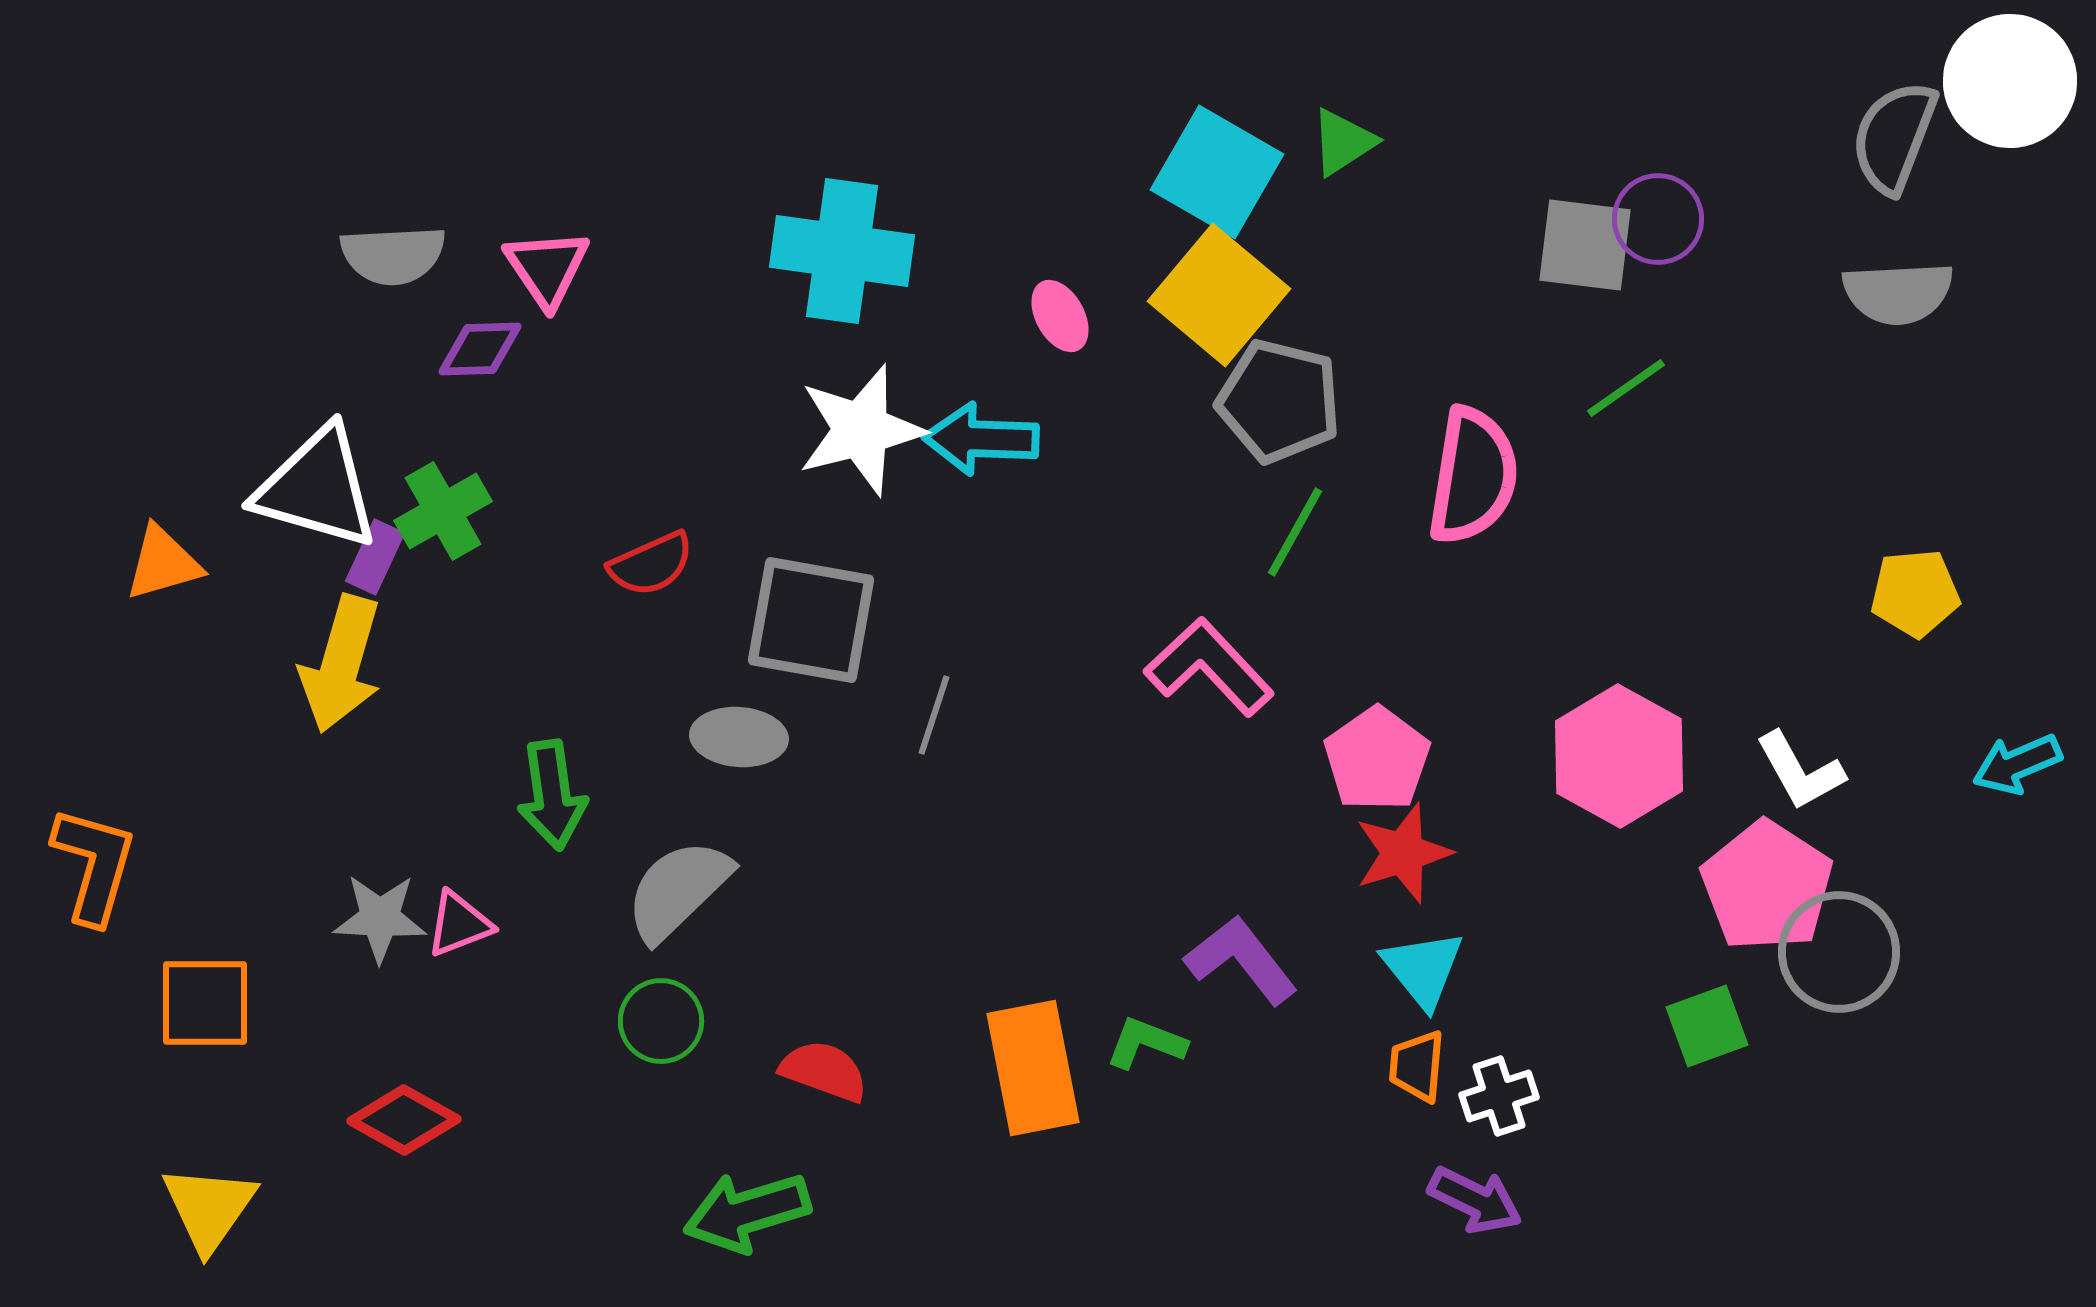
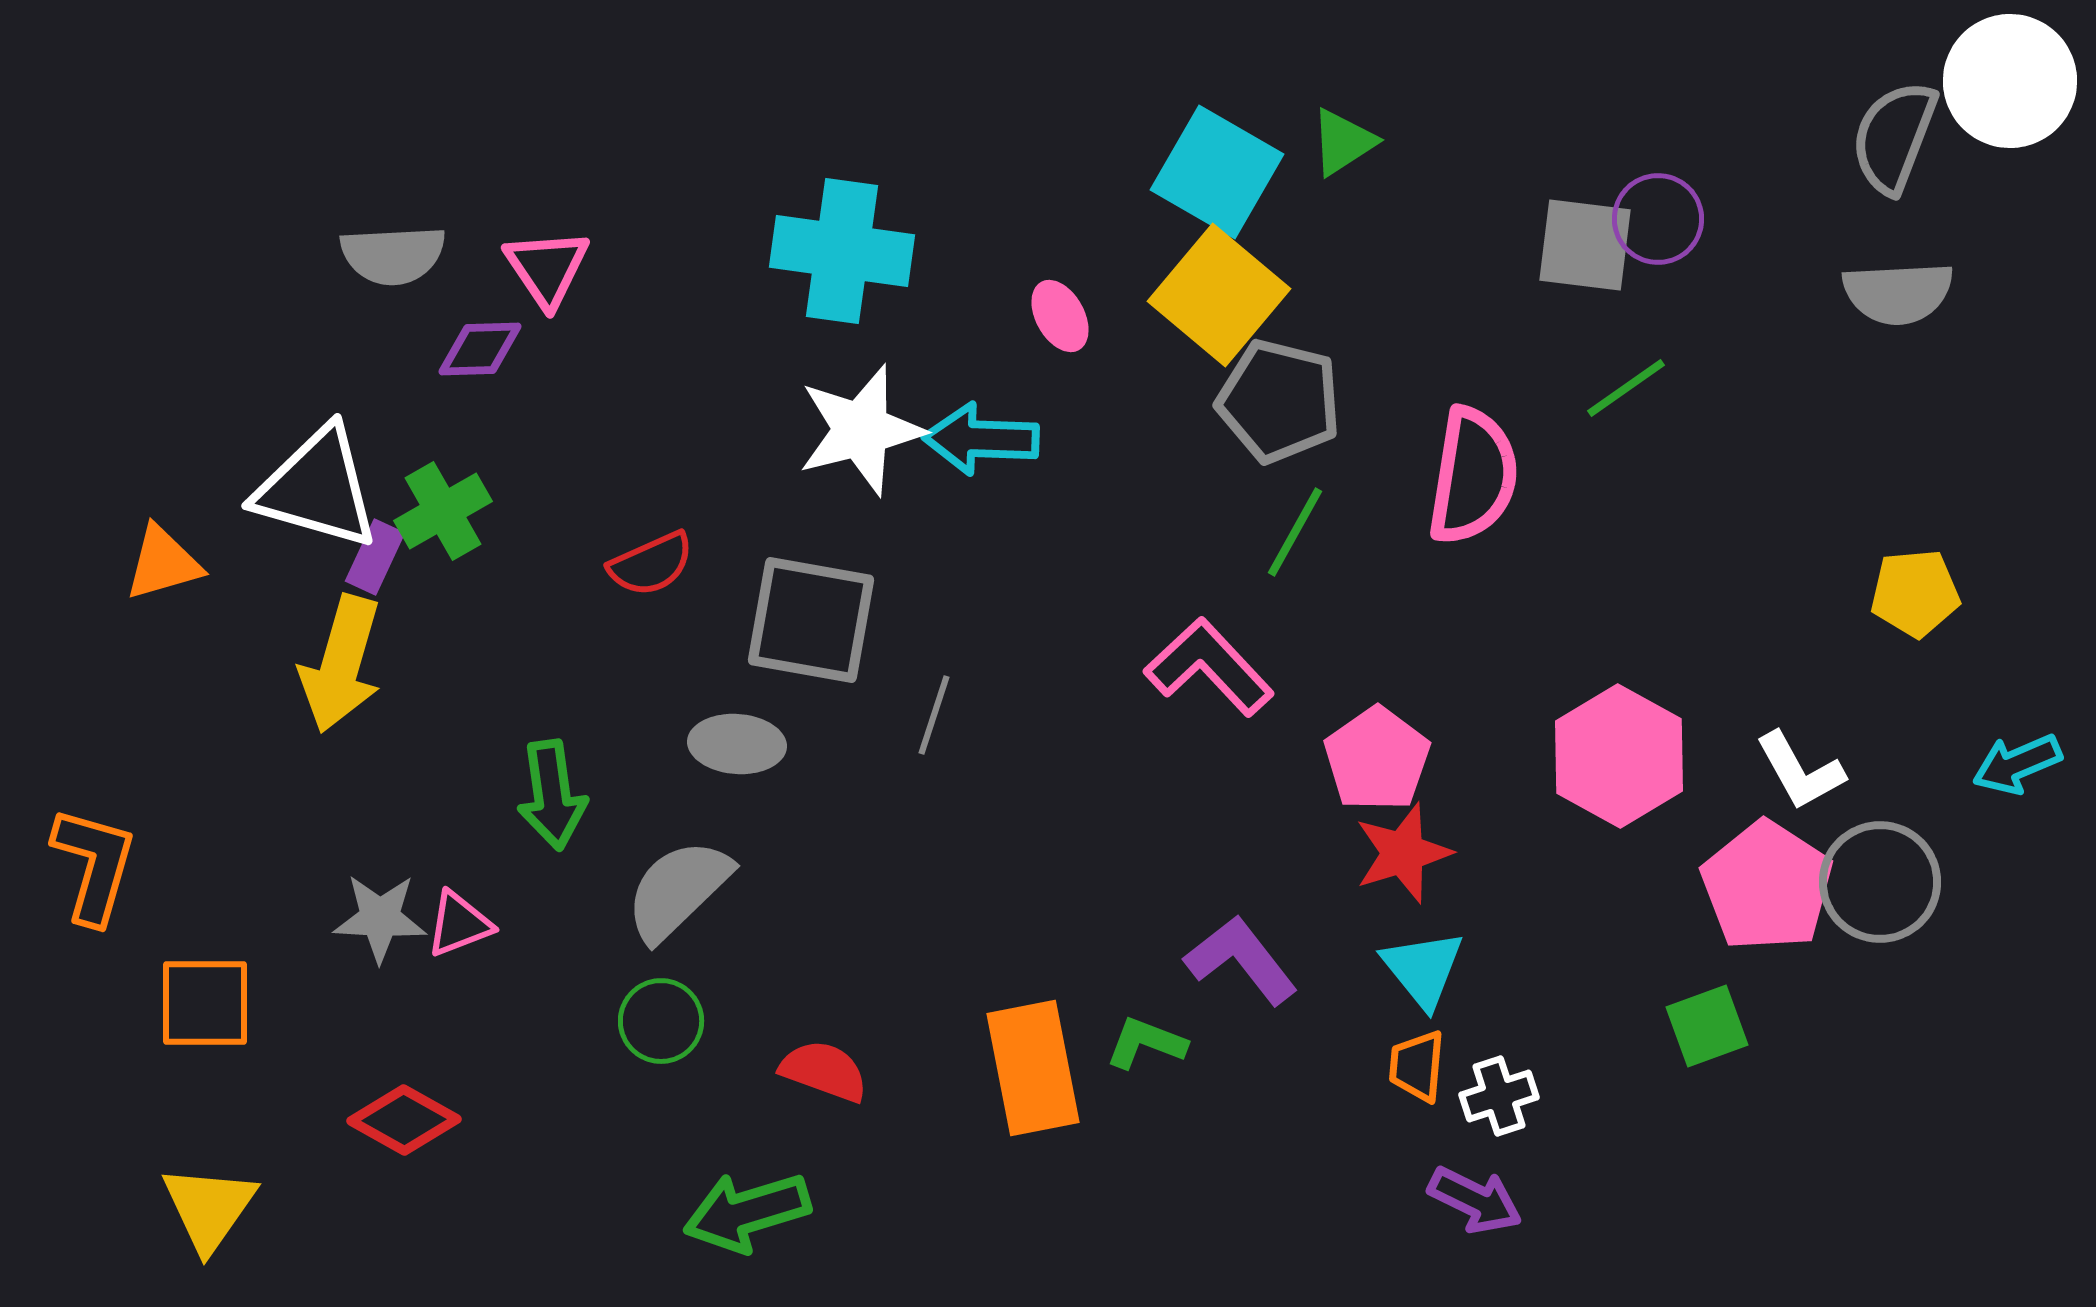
gray ellipse at (739, 737): moved 2 px left, 7 px down
gray circle at (1839, 952): moved 41 px right, 70 px up
